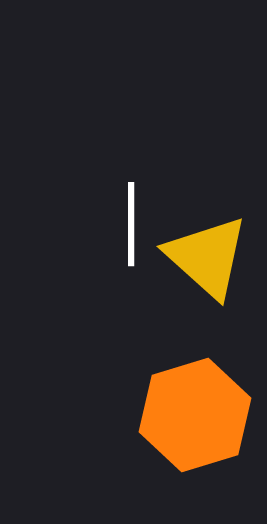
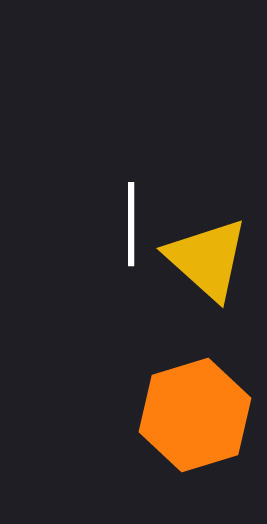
yellow triangle: moved 2 px down
